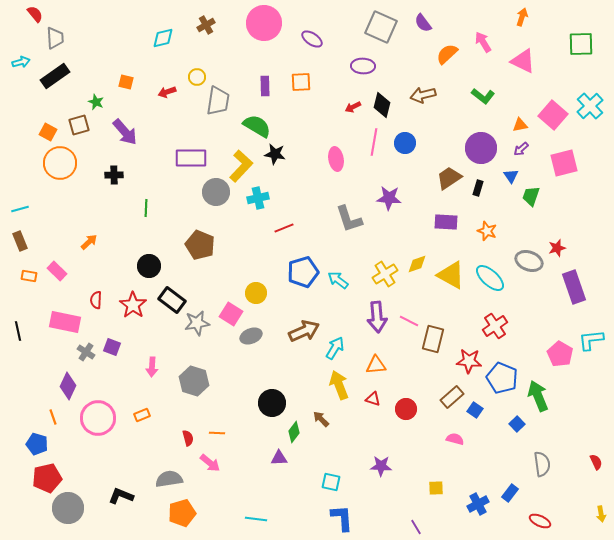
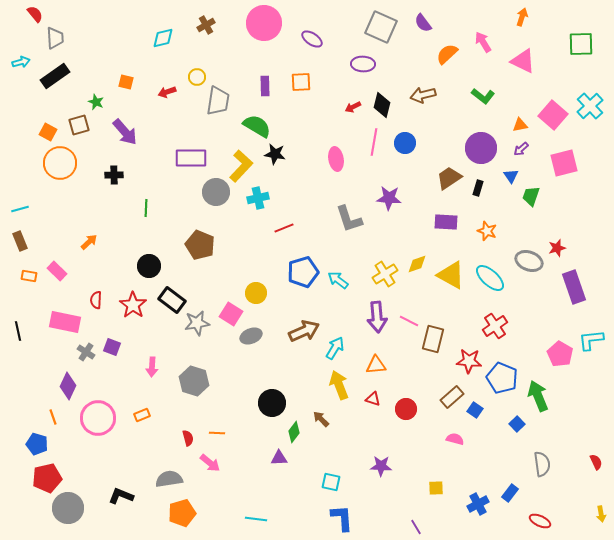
purple ellipse at (363, 66): moved 2 px up
